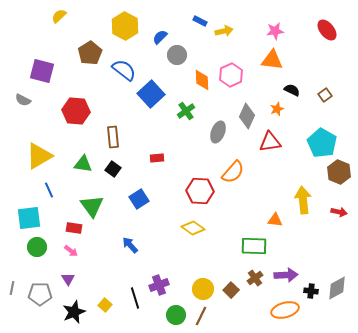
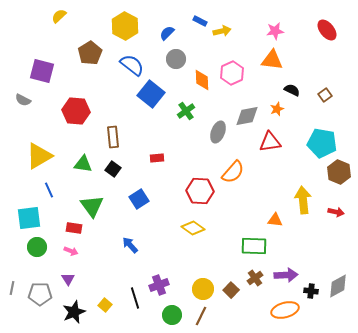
yellow arrow at (224, 31): moved 2 px left
blue semicircle at (160, 37): moved 7 px right, 4 px up
gray circle at (177, 55): moved 1 px left, 4 px down
blue semicircle at (124, 70): moved 8 px right, 5 px up
pink hexagon at (231, 75): moved 1 px right, 2 px up
blue square at (151, 94): rotated 8 degrees counterclockwise
gray diamond at (247, 116): rotated 55 degrees clockwise
cyan pentagon at (322, 143): rotated 20 degrees counterclockwise
red arrow at (339, 212): moved 3 px left
pink arrow at (71, 251): rotated 16 degrees counterclockwise
gray diamond at (337, 288): moved 1 px right, 2 px up
green circle at (176, 315): moved 4 px left
